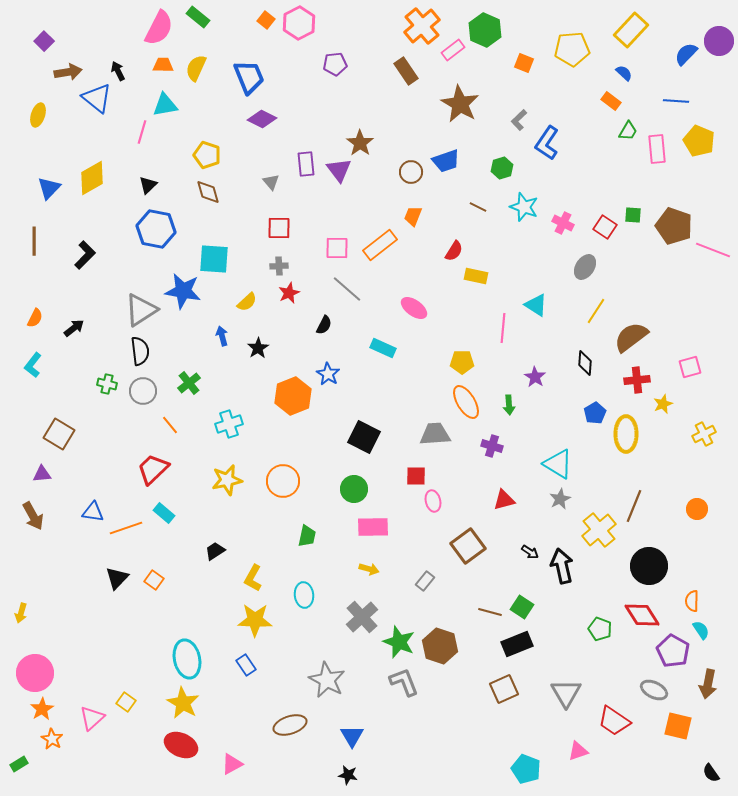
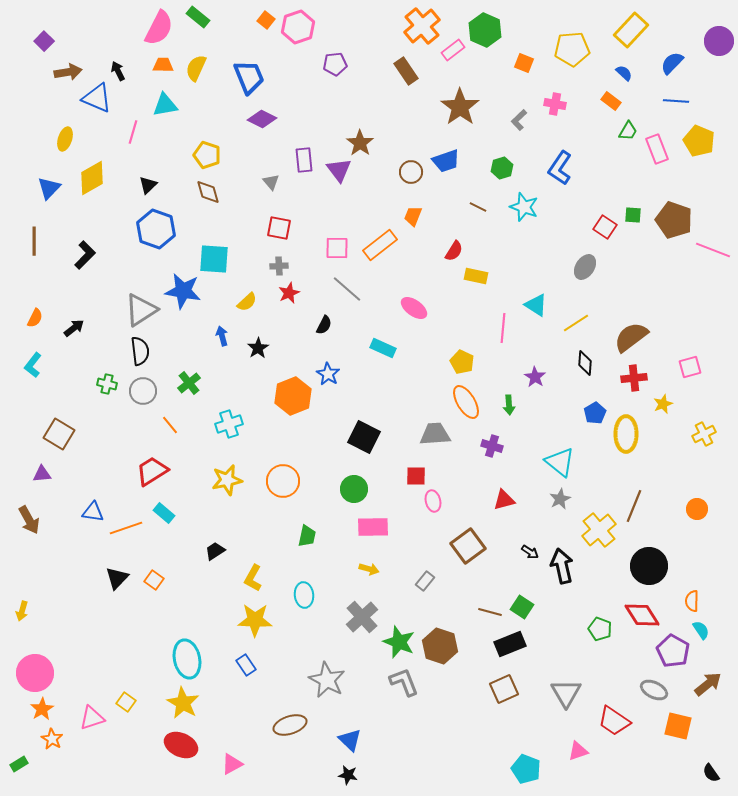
pink hexagon at (299, 23): moved 1 px left, 4 px down; rotated 8 degrees clockwise
blue semicircle at (686, 54): moved 14 px left, 9 px down
blue triangle at (97, 98): rotated 16 degrees counterclockwise
brown star at (460, 104): moved 3 px down; rotated 6 degrees clockwise
yellow ellipse at (38, 115): moved 27 px right, 24 px down
pink line at (142, 132): moved 9 px left
blue L-shape at (547, 143): moved 13 px right, 25 px down
pink rectangle at (657, 149): rotated 16 degrees counterclockwise
purple rectangle at (306, 164): moved 2 px left, 4 px up
pink cross at (563, 223): moved 8 px left, 119 px up; rotated 15 degrees counterclockwise
brown pentagon at (674, 226): moved 6 px up
red square at (279, 228): rotated 10 degrees clockwise
blue hexagon at (156, 229): rotated 9 degrees clockwise
yellow line at (596, 311): moved 20 px left, 12 px down; rotated 24 degrees clockwise
yellow pentagon at (462, 362): rotated 25 degrees clockwise
red cross at (637, 380): moved 3 px left, 2 px up
cyan triangle at (558, 464): moved 2 px right, 2 px up; rotated 8 degrees clockwise
red trapezoid at (153, 469): moved 1 px left, 2 px down; rotated 12 degrees clockwise
brown arrow at (33, 516): moved 4 px left, 4 px down
yellow arrow at (21, 613): moved 1 px right, 2 px up
black rectangle at (517, 644): moved 7 px left
brown arrow at (708, 684): rotated 140 degrees counterclockwise
pink triangle at (92, 718): rotated 24 degrees clockwise
blue triangle at (352, 736): moved 2 px left, 4 px down; rotated 15 degrees counterclockwise
